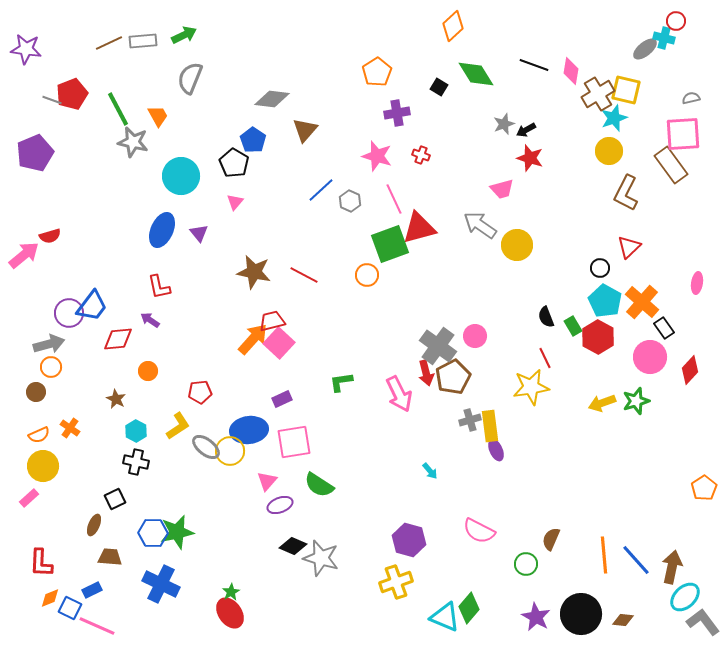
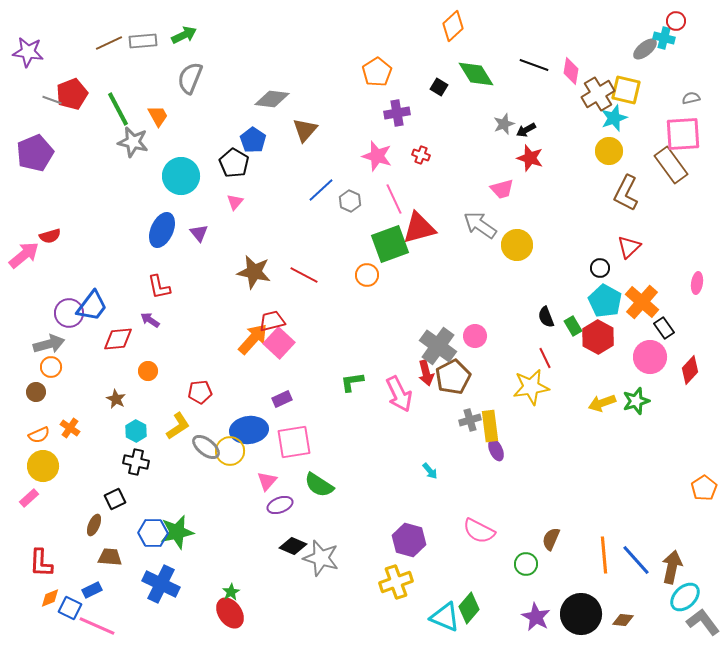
purple star at (26, 49): moved 2 px right, 3 px down
green L-shape at (341, 382): moved 11 px right
